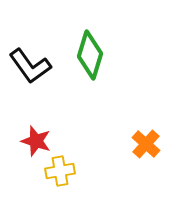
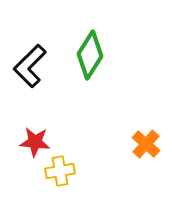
green diamond: rotated 15 degrees clockwise
black L-shape: rotated 81 degrees clockwise
red star: moved 1 px left, 1 px down; rotated 12 degrees counterclockwise
